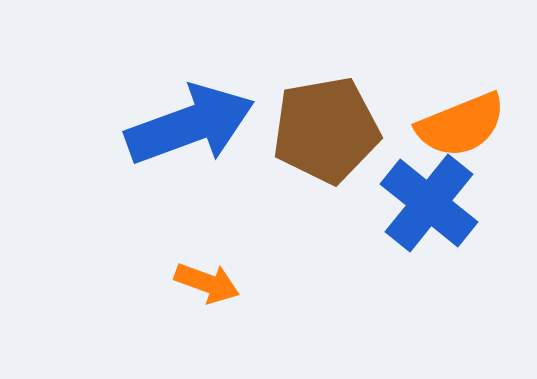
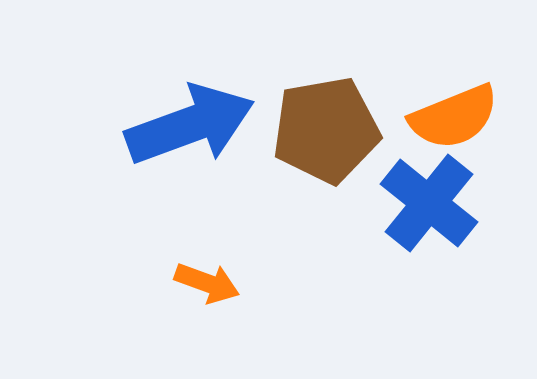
orange semicircle: moved 7 px left, 8 px up
